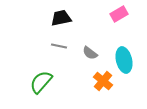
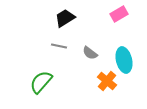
black trapezoid: moved 4 px right; rotated 20 degrees counterclockwise
orange cross: moved 4 px right
